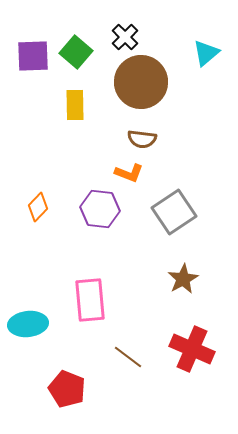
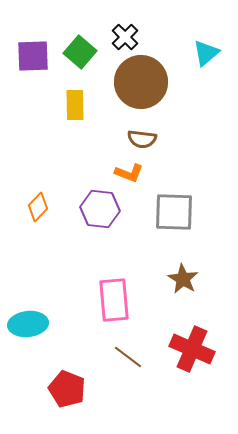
green square: moved 4 px right
gray square: rotated 36 degrees clockwise
brown star: rotated 12 degrees counterclockwise
pink rectangle: moved 24 px right
